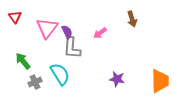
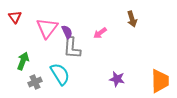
green arrow: rotated 60 degrees clockwise
